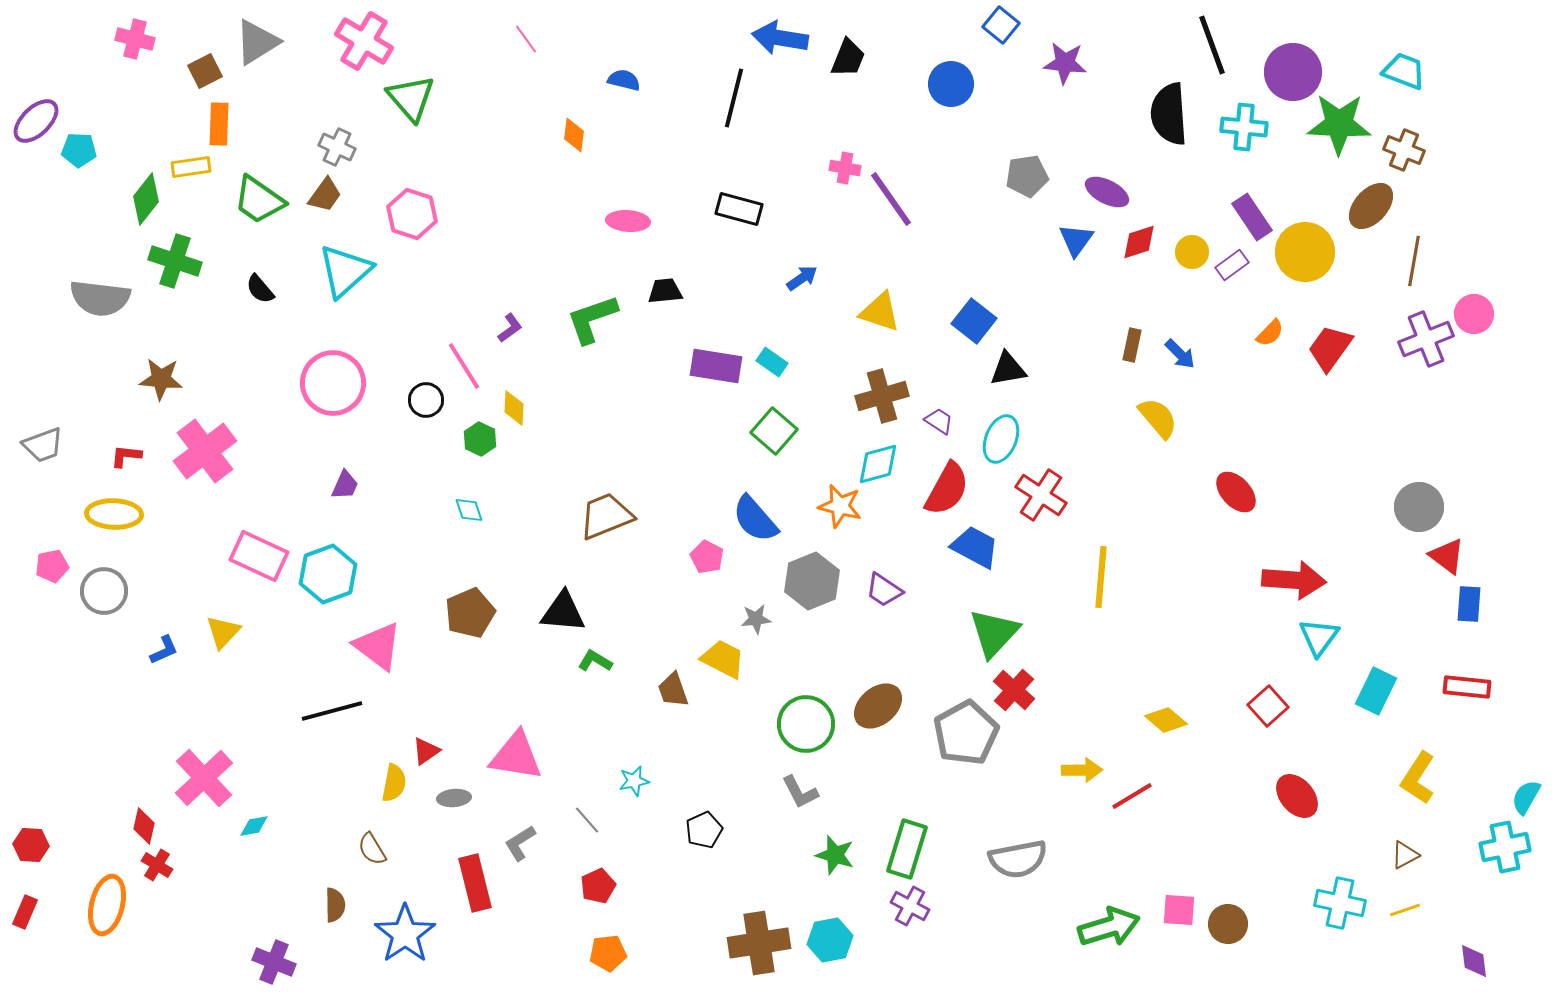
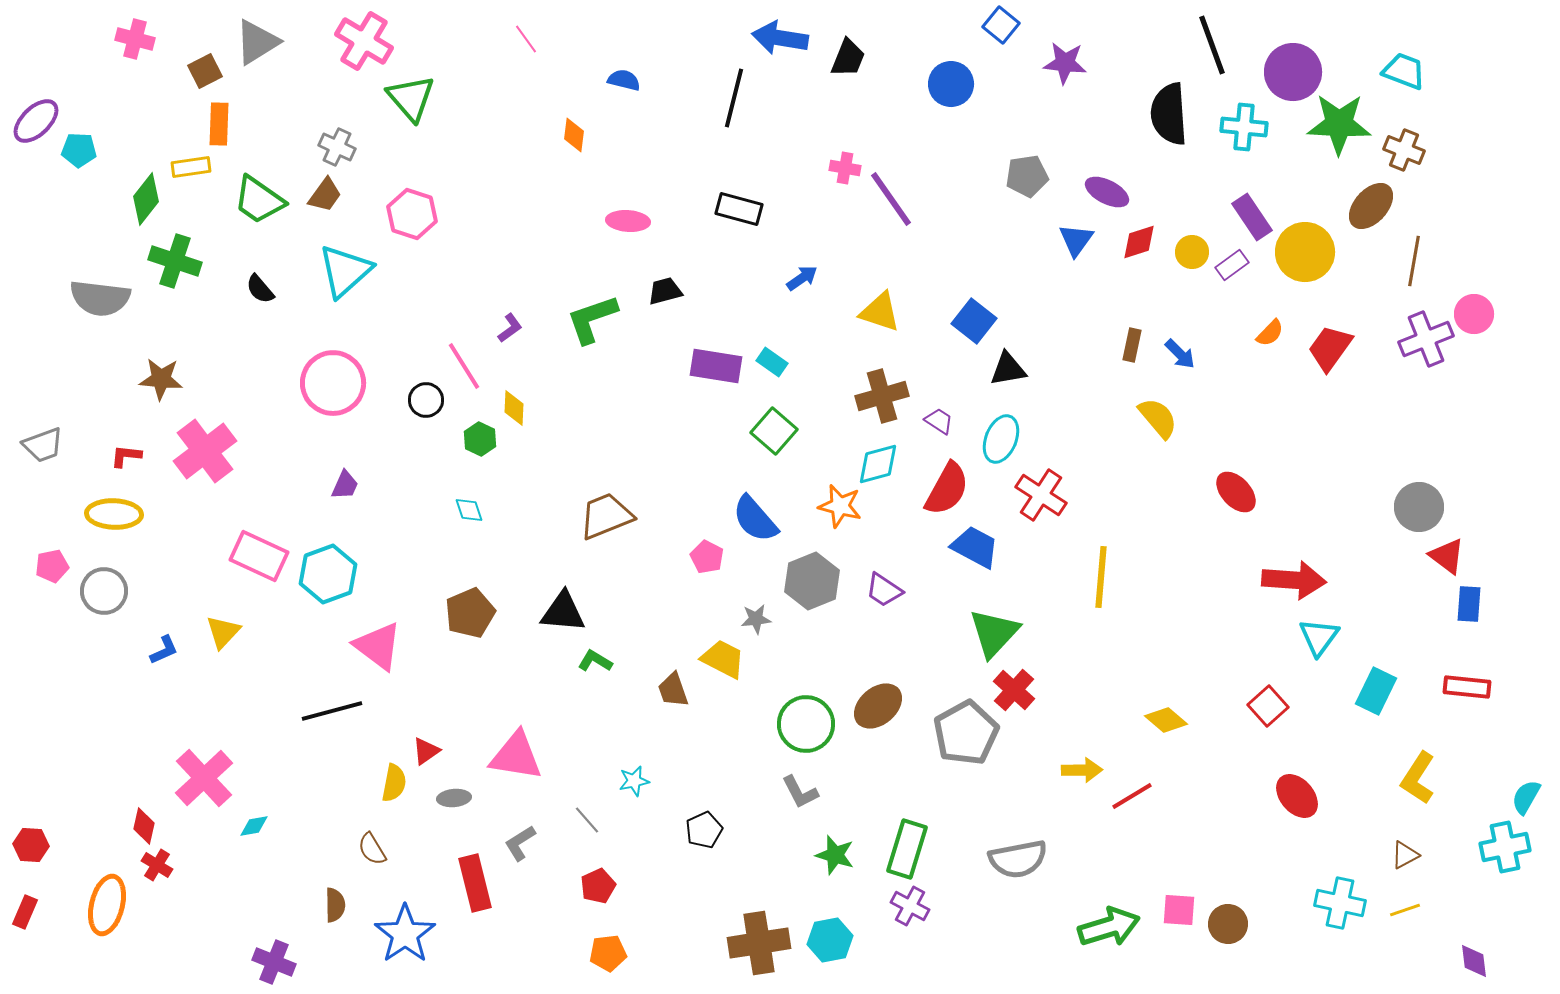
black trapezoid at (665, 291): rotated 9 degrees counterclockwise
